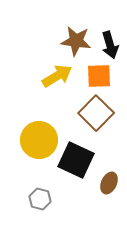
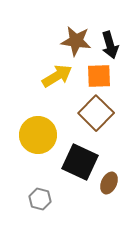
yellow circle: moved 1 px left, 5 px up
black square: moved 4 px right, 2 px down
